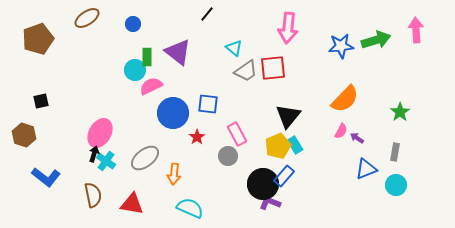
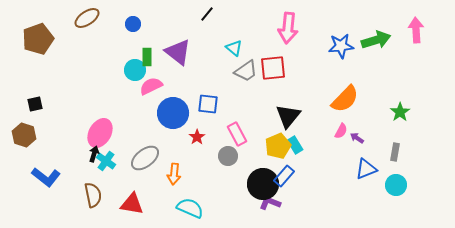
black square at (41, 101): moved 6 px left, 3 px down
